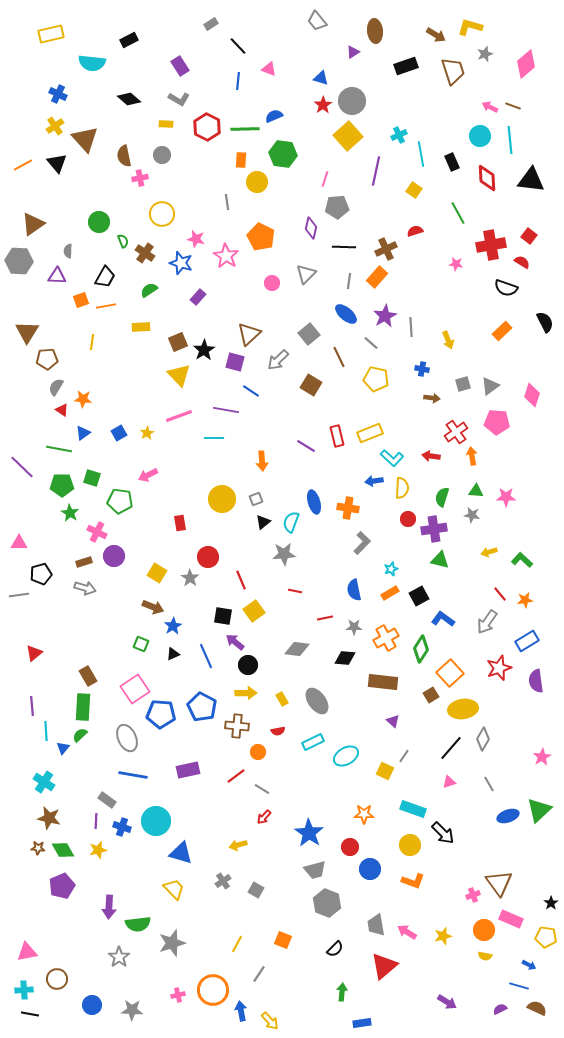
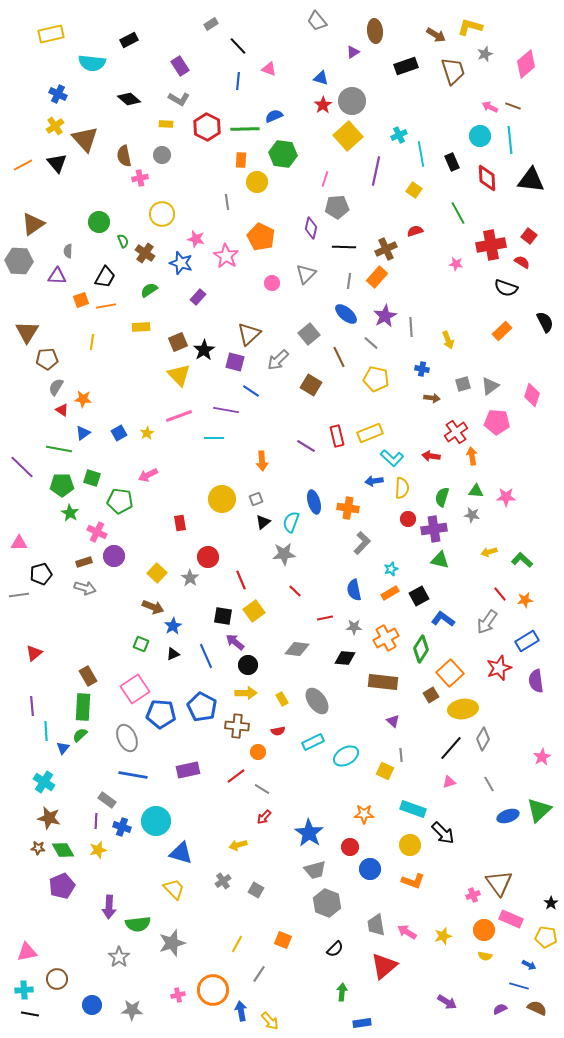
yellow square at (157, 573): rotated 12 degrees clockwise
red line at (295, 591): rotated 32 degrees clockwise
gray line at (404, 756): moved 3 px left, 1 px up; rotated 40 degrees counterclockwise
